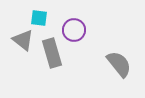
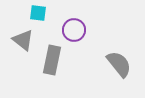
cyan square: moved 1 px left, 5 px up
gray rectangle: moved 7 px down; rotated 28 degrees clockwise
